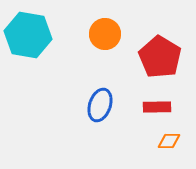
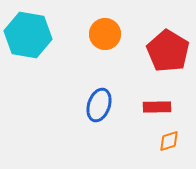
red pentagon: moved 8 px right, 6 px up
blue ellipse: moved 1 px left
orange diamond: rotated 20 degrees counterclockwise
